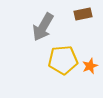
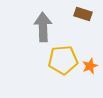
brown rectangle: rotated 30 degrees clockwise
gray arrow: rotated 148 degrees clockwise
